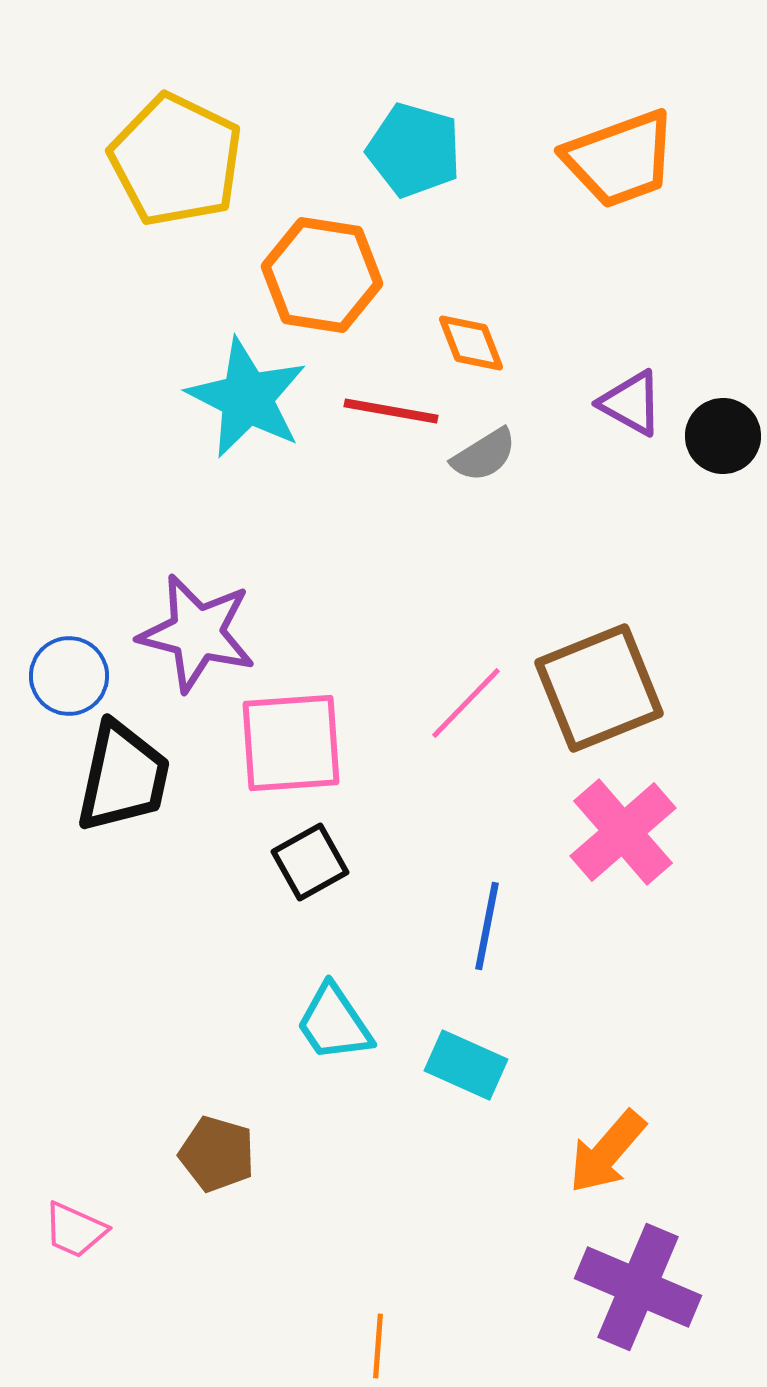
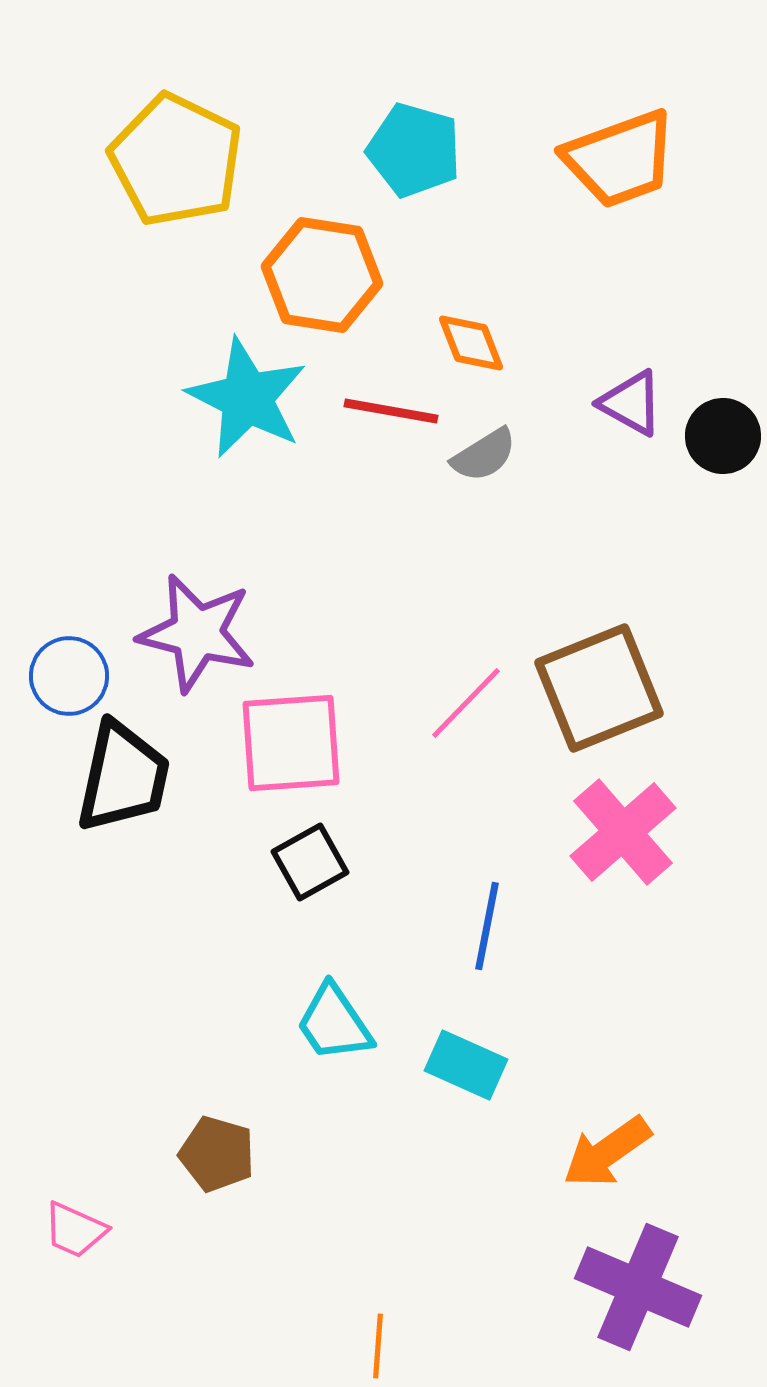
orange arrow: rotated 14 degrees clockwise
